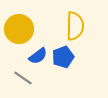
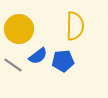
blue pentagon: moved 4 px down; rotated 15 degrees clockwise
gray line: moved 10 px left, 13 px up
